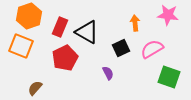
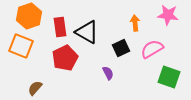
red rectangle: rotated 30 degrees counterclockwise
